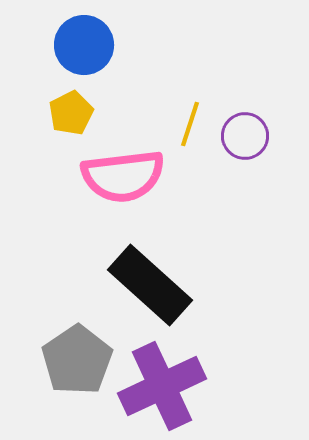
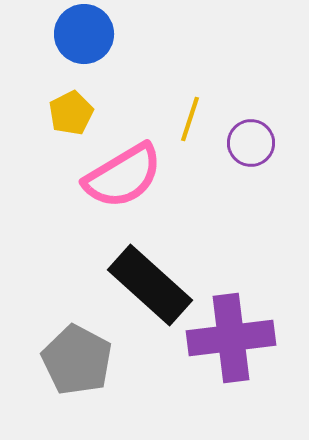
blue circle: moved 11 px up
yellow line: moved 5 px up
purple circle: moved 6 px right, 7 px down
pink semicircle: rotated 24 degrees counterclockwise
gray pentagon: rotated 10 degrees counterclockwise
purple cross: moved 69 px right, 48 px up; rotated 18 degrees clockwise
